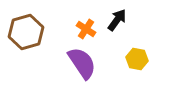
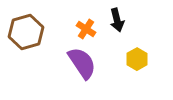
black arrow: rotated 130 degrees clockwise
yellow hexagon: rotated 20 degrees clockwise
